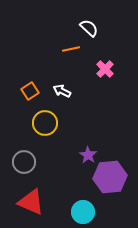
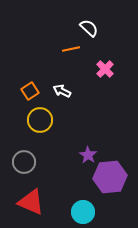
yellow circle: moved 5 px left, 3 px up
